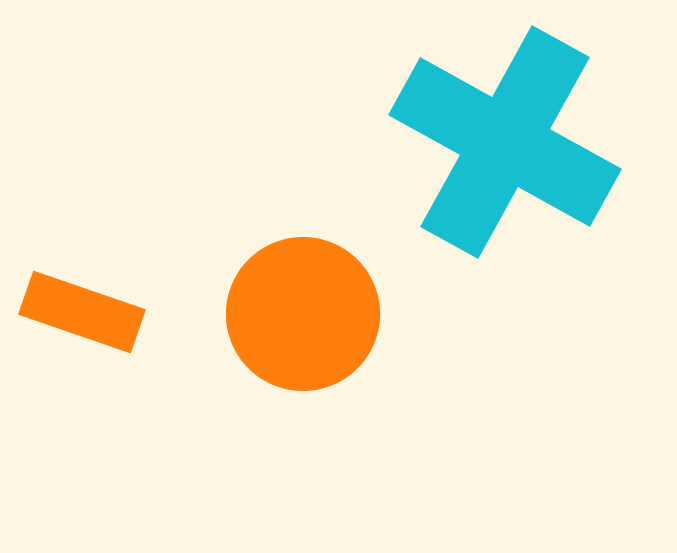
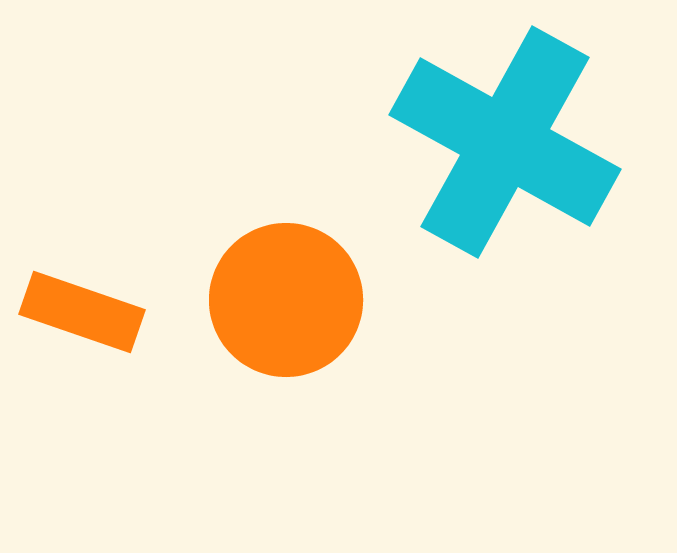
orange circle: moved 17 px left, 14 px up
